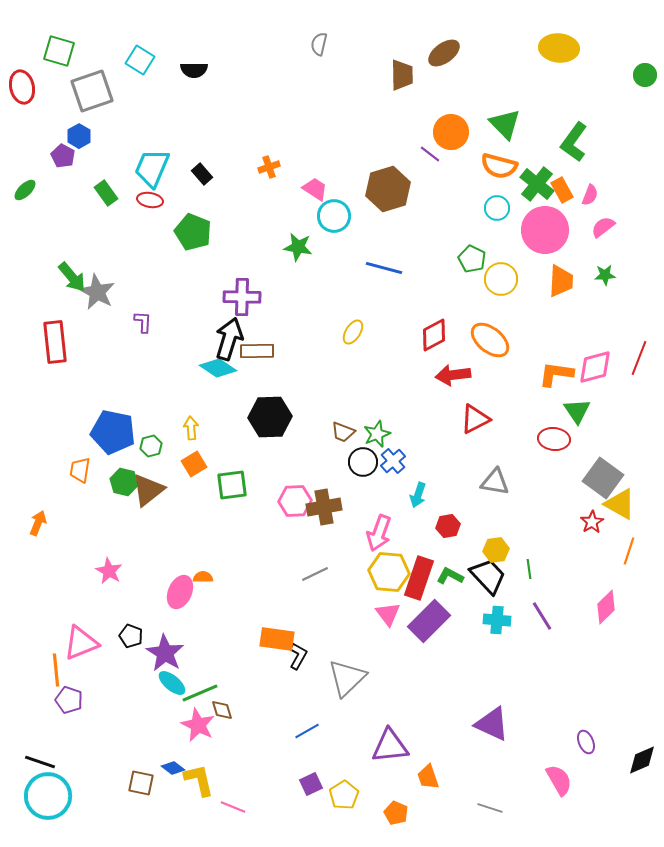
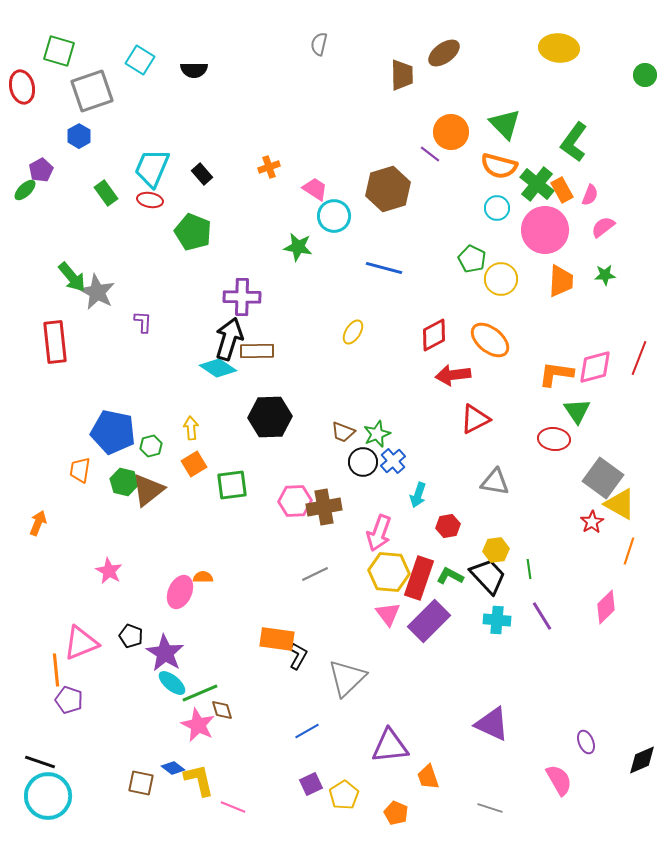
purple pentagon at (63, 156): moved 22 px left, 14 px down; rotated 15 degrees clockwise
